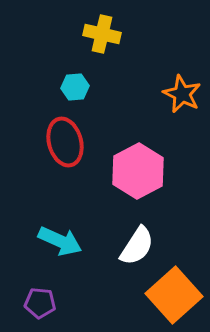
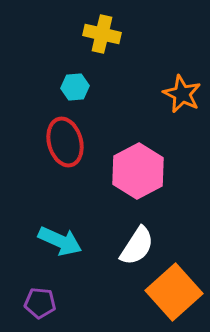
orange square: moved 3 px up
